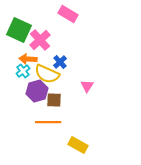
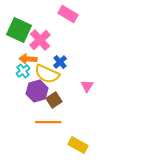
brown square: rotated 35 degrees counterclockwise
